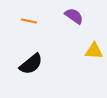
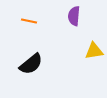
purple semicircle: rotated 120 degrees counterclockwise
yellow triangle: rotated 12 degrees counterclockwise
